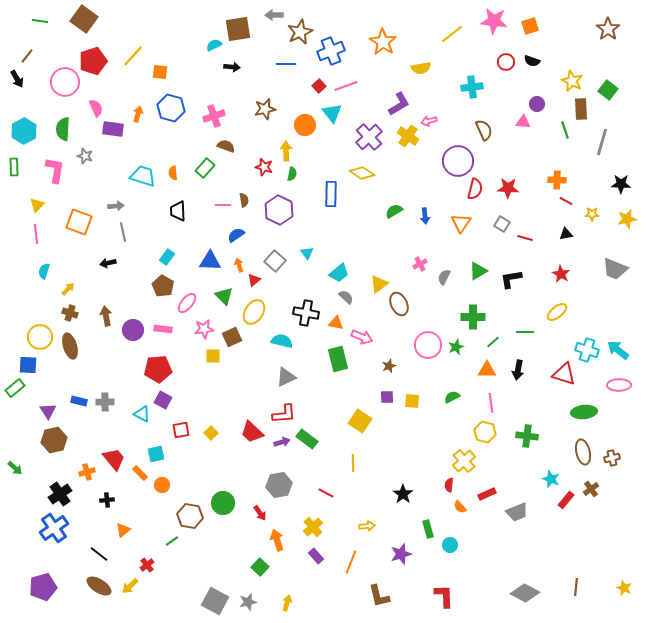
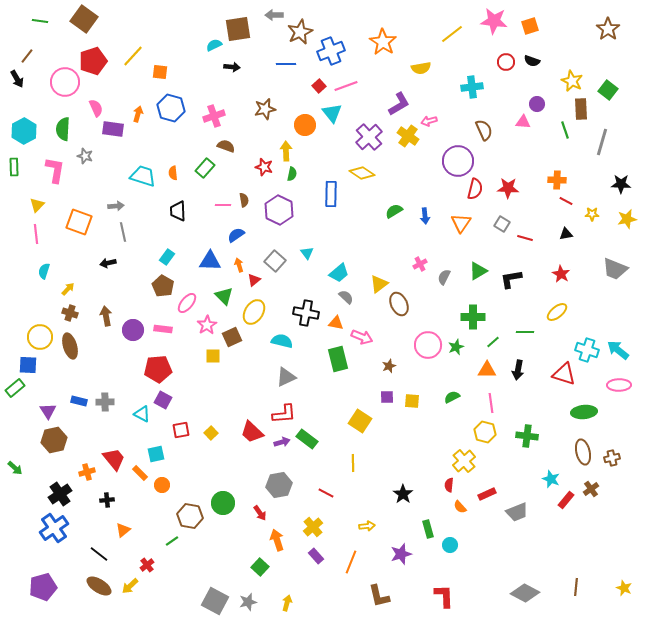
pink star at (204, 329): moved 3 px right, 4 px up; rotated 24 degrees counterclockwise
